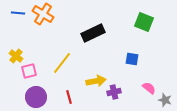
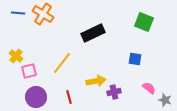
blue square: moved 3 px right
